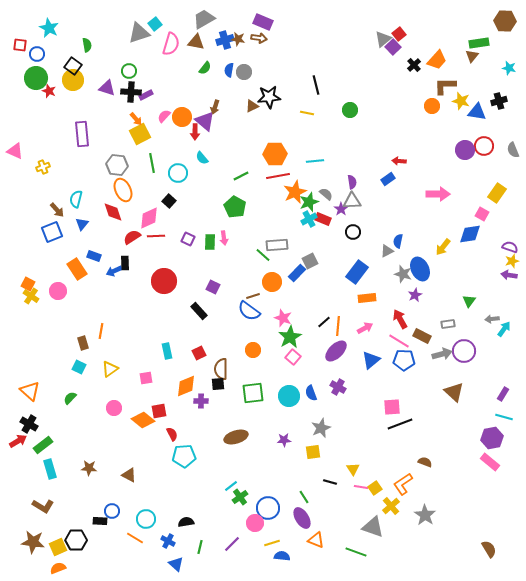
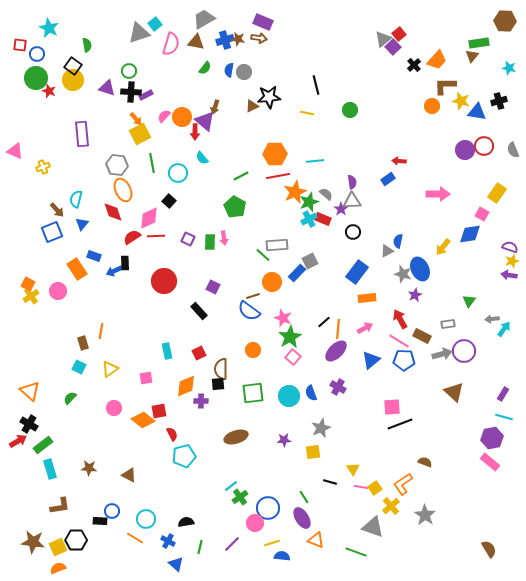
yellow cross at (31, 296): rotated 21 degrees clockwise
orange line at (338, 326): moved 3 px down
cyan pentagon at (184, 456): rotated 10 degrees counterclockwise
brown L-shape at (43, 506): moved 17 px right; rotated 40 degrees counterclockwise
